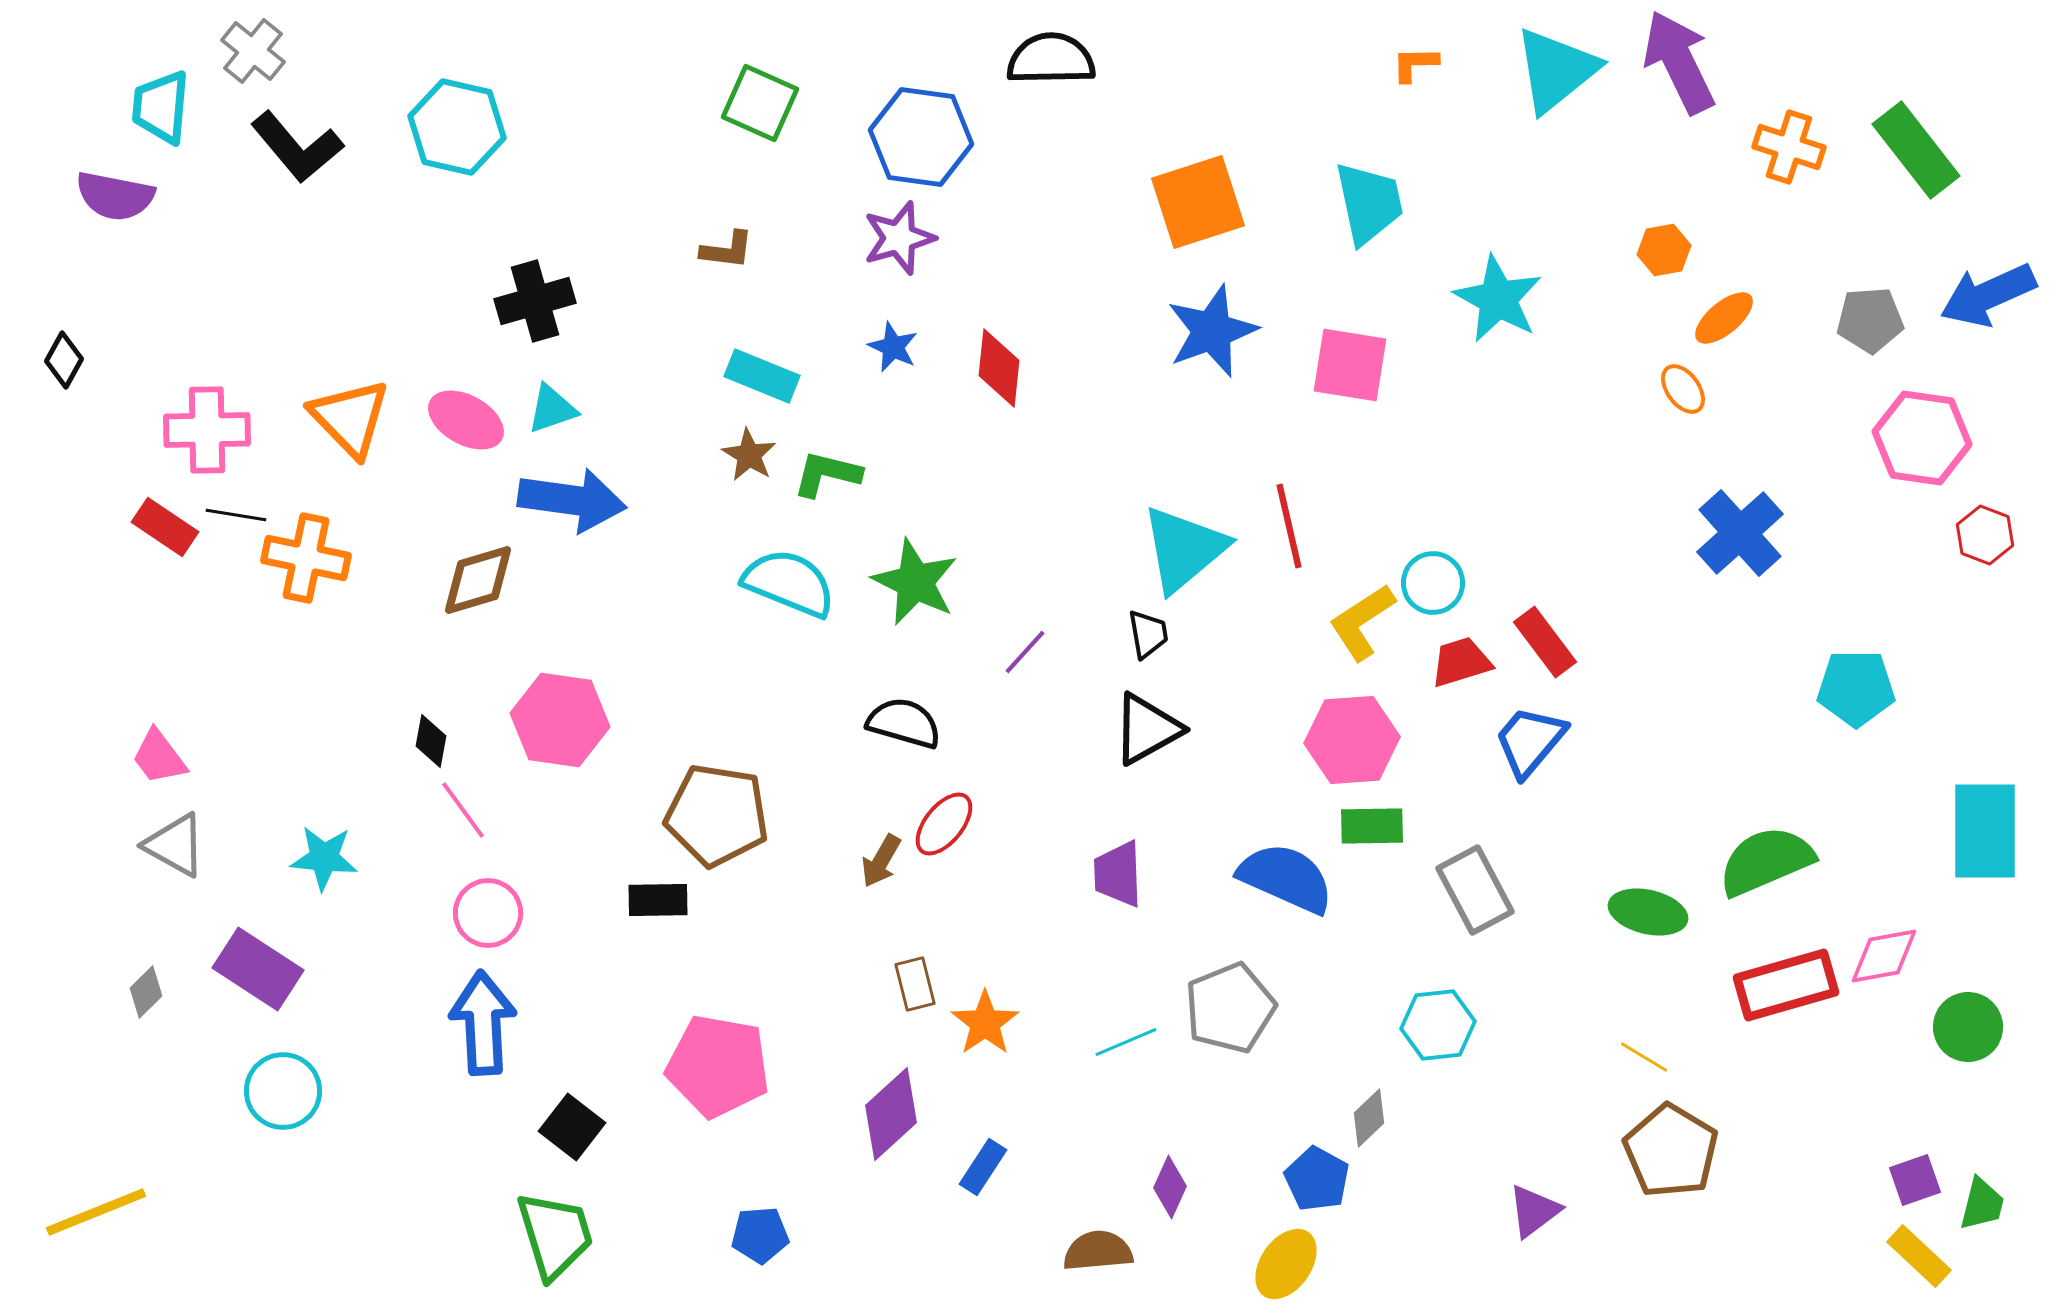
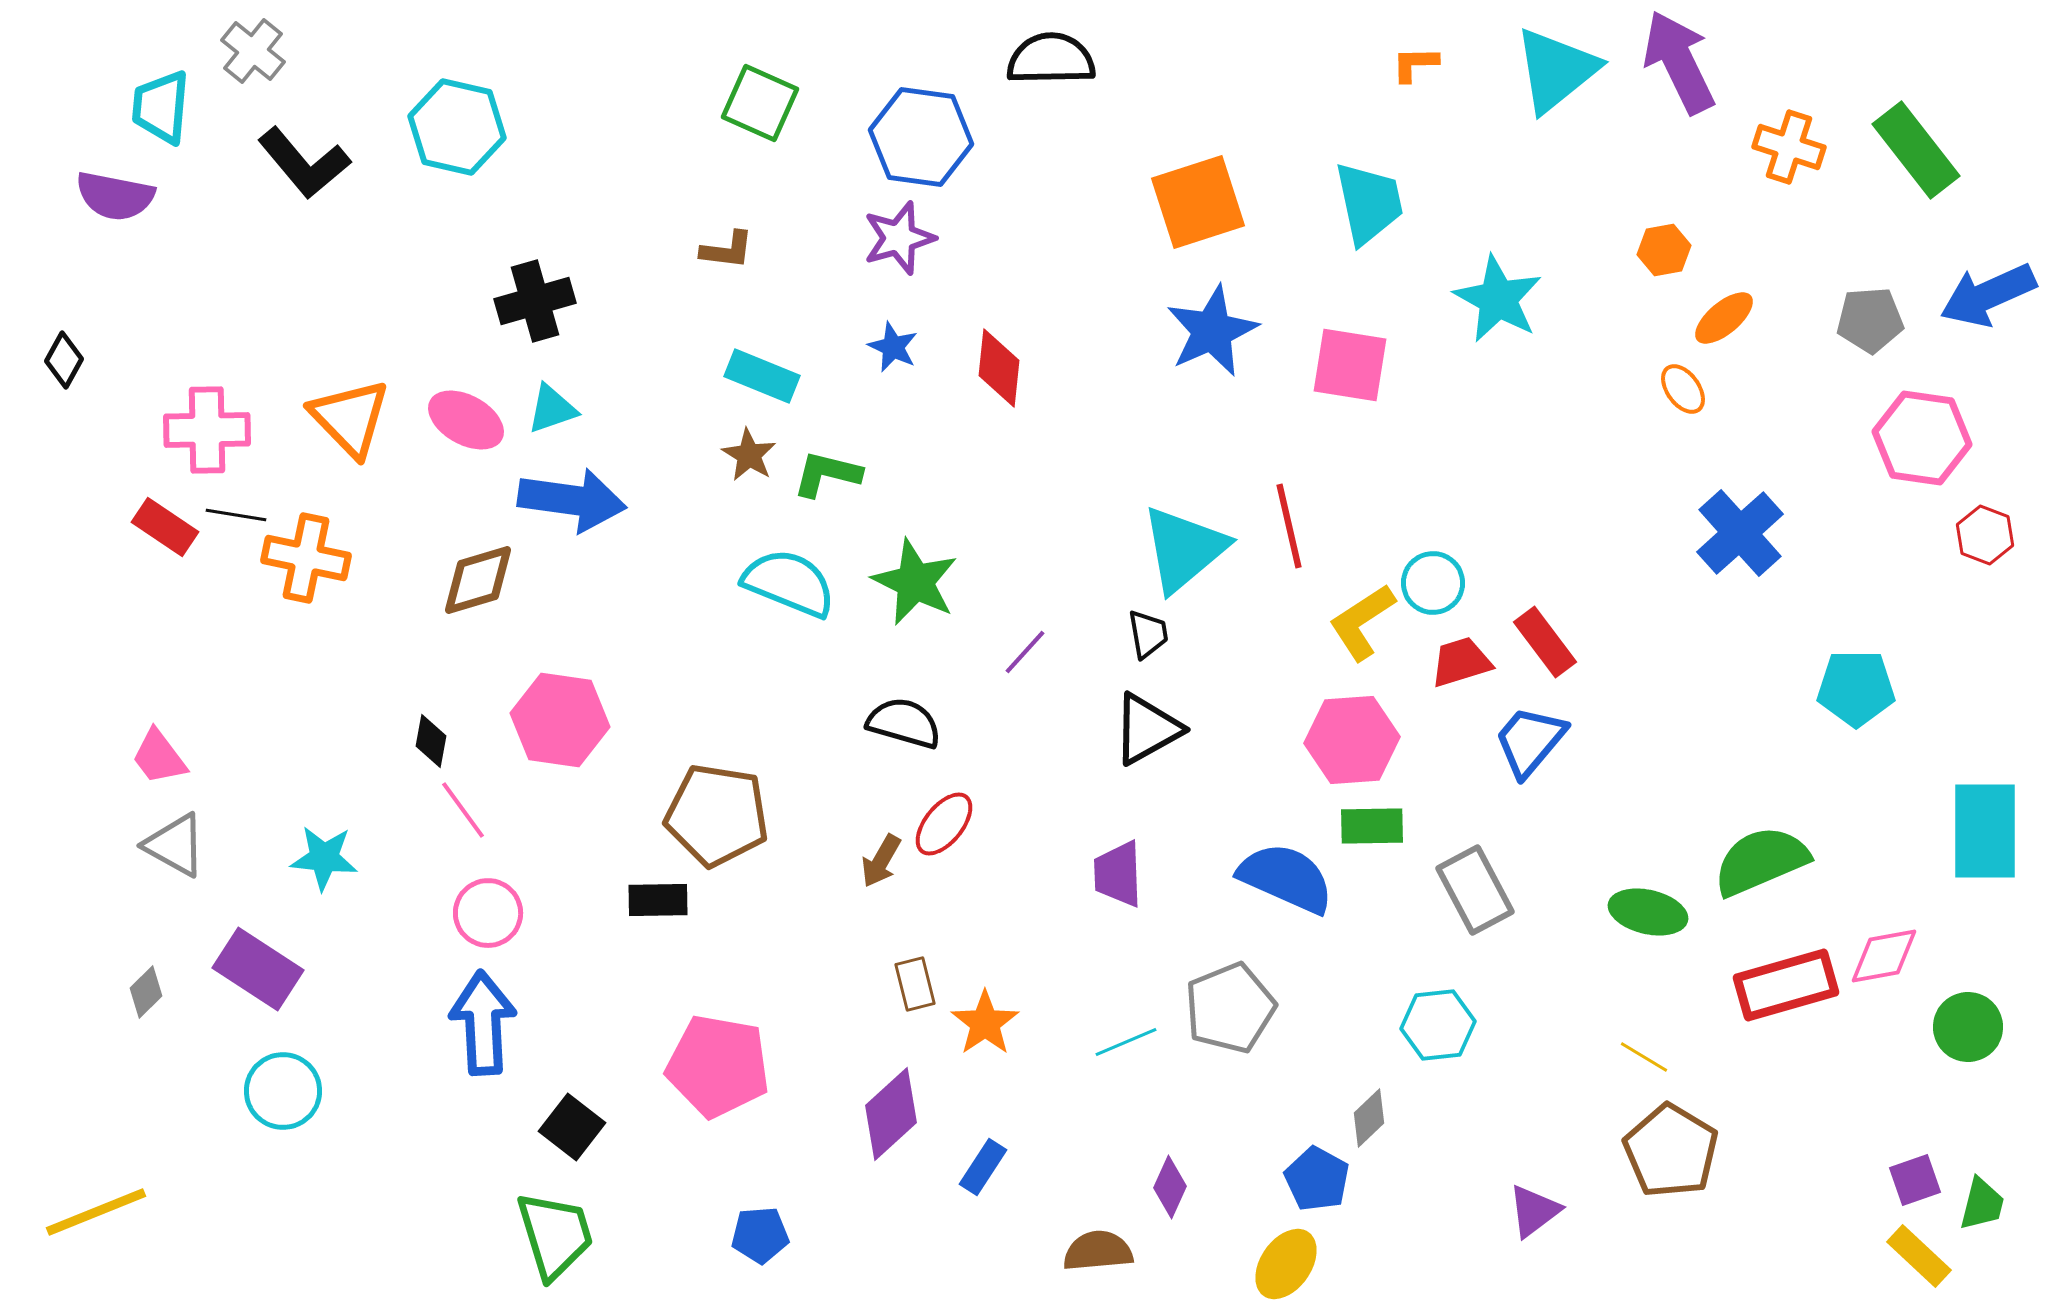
black L-shape at (297, 147): moved 7 px right, 16 px down
blue star at (1212, 331): rotated 4 degrees counterclockwise
green semicircle at (1766, 861): moved 5 px left
